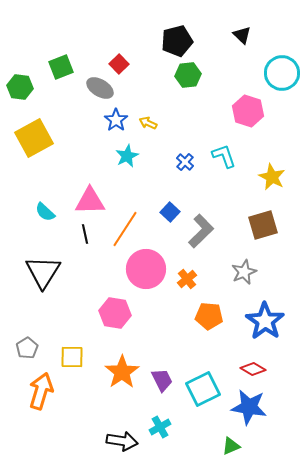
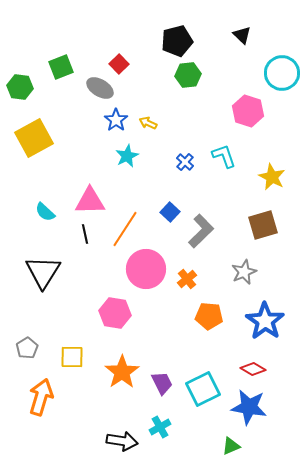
purple trapezoid at (162, 380): moved 3 px down
orange arrow at (41, 391): moved 6 px down
